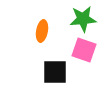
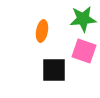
pink square: moved 1 px down
black square: moved 1 px left, 2 px up
